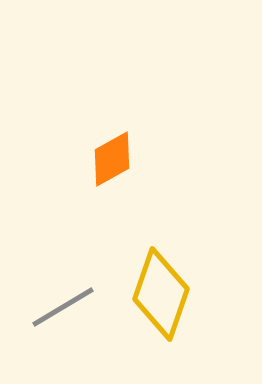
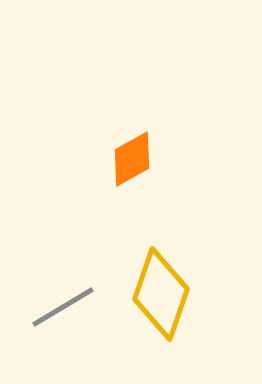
orange diamond: moved 20 px right
